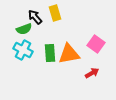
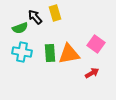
green semicircle: moved 4 px left, 1 px up
cyan cross: moved 1 px left, 2 px down; rotated 18 degrees counterclockwise
